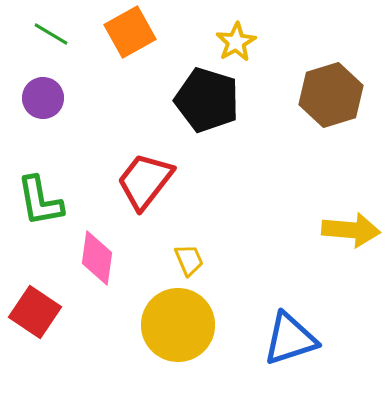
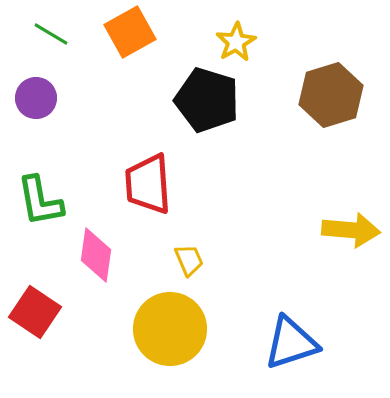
purple circle: moved 7 px left
red trapezoid: moved 3 px right, 3 px down; rotated 42 degrees counterclockwise
pink diamond: moved 1 px left, 3 px up
yellow circle: moved 8 px left, 4 px down
blue triangle: moved 1 px right, 4 px down
